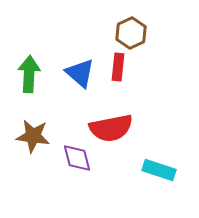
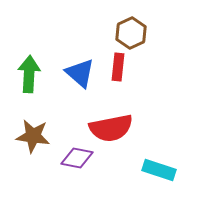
purple diamond: rotated 64 degrees counterclockwise
